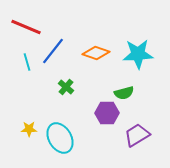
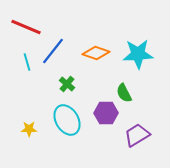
green cross: moved 1 px right, 3 px up
green semicircle: rotated 78 degrees clockwise
purple hexagon: moved 1 px left
cyan ellipse: moved 7 px right, 18 px up
